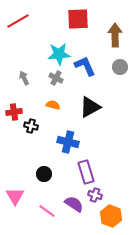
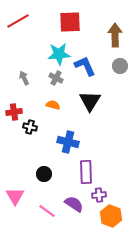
red square: moved 8 px left, 3 px down
gray circle: moved 1 px up
black triangle: moved 6 px up; rotated 30 degrees counterclockwise
black cross: moved 1 px left, 1 px down
purple rectangle: rotated 15 degrees clockwise
purple cross: moved 4 px right; rotated 24 degrees counterclockwise
